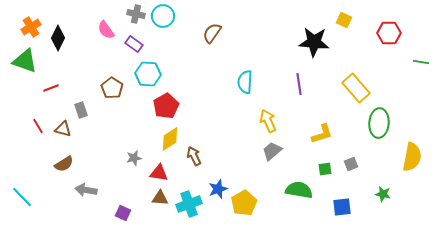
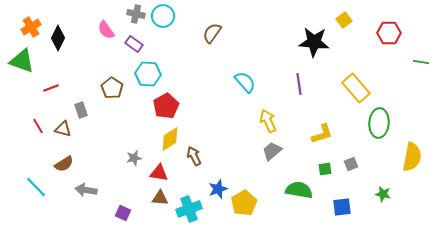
yellow square at (344, 20): rotated 28 degrees clockwise
green triangle at (25, 61): moved 3 px left
cyan semicircle at (245, 82): rotated 135 degrees clockwise
cyan line at (22, 197): moved 14 px right, 10 px up
cyan cross at (189, 204): moved 5 px down
